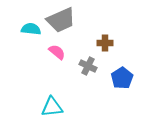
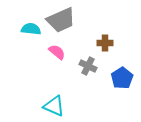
cyan triangle: moved 2 px right, 1 px up; rotated 30 degrees clockwise
